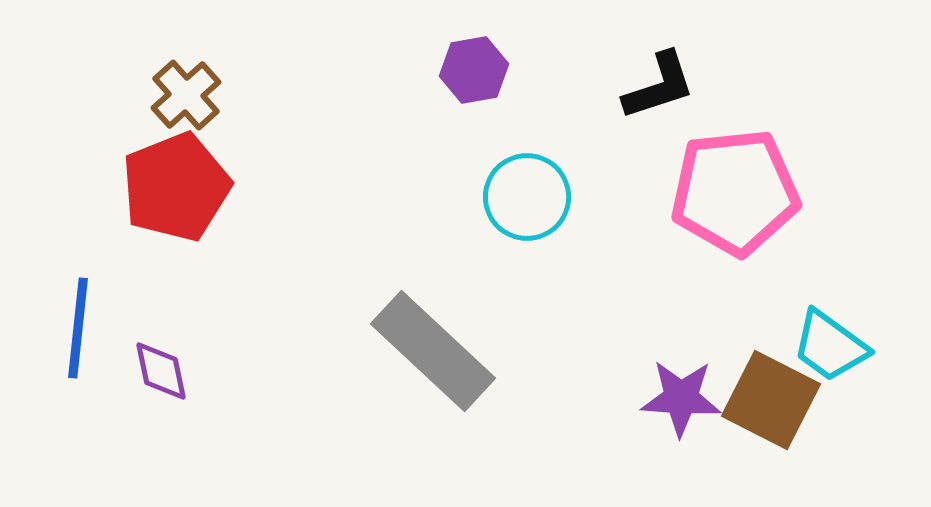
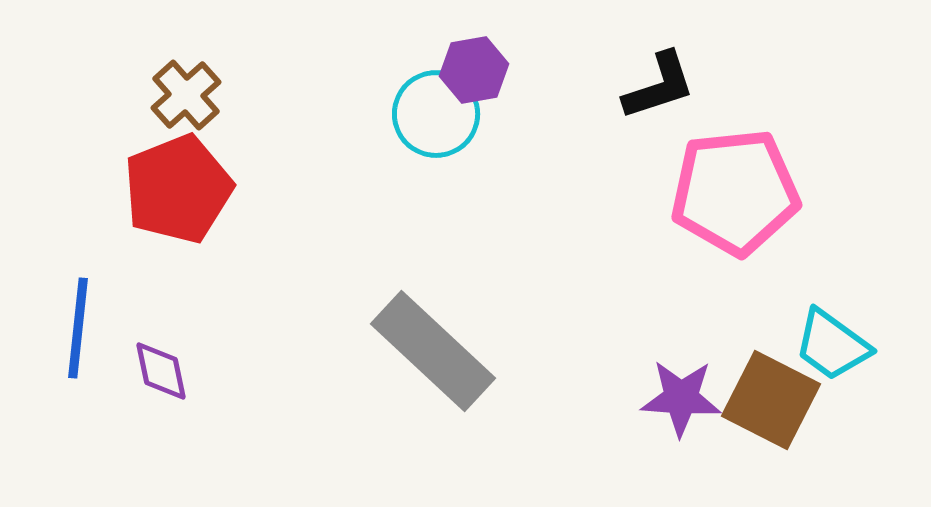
red pentagon: moved 2 px right, 2 px down
cyan circle: moved 91 px left, 83 px up
cyan trapezoid: moved 2 px right, 1 px up
